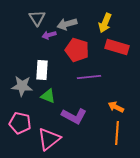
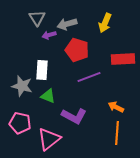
red rectangle: moved 6 px right, 12 px down; rotated 20 degrees counterclockwise
purple line: rotated 15 degrees counterclockwise
gray star: rotated 10 degrees clockwise
